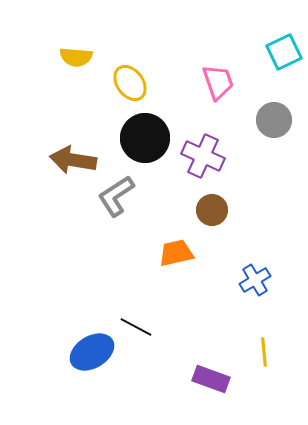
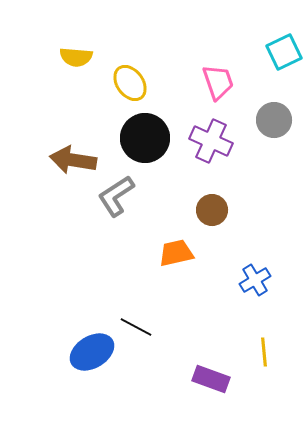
purple cross: moved 8 px right, 15 px up
